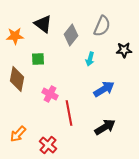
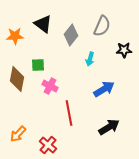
green square: moved 6 px down
pink cross: moved 8 px up
black arrow: moved 4 px right
